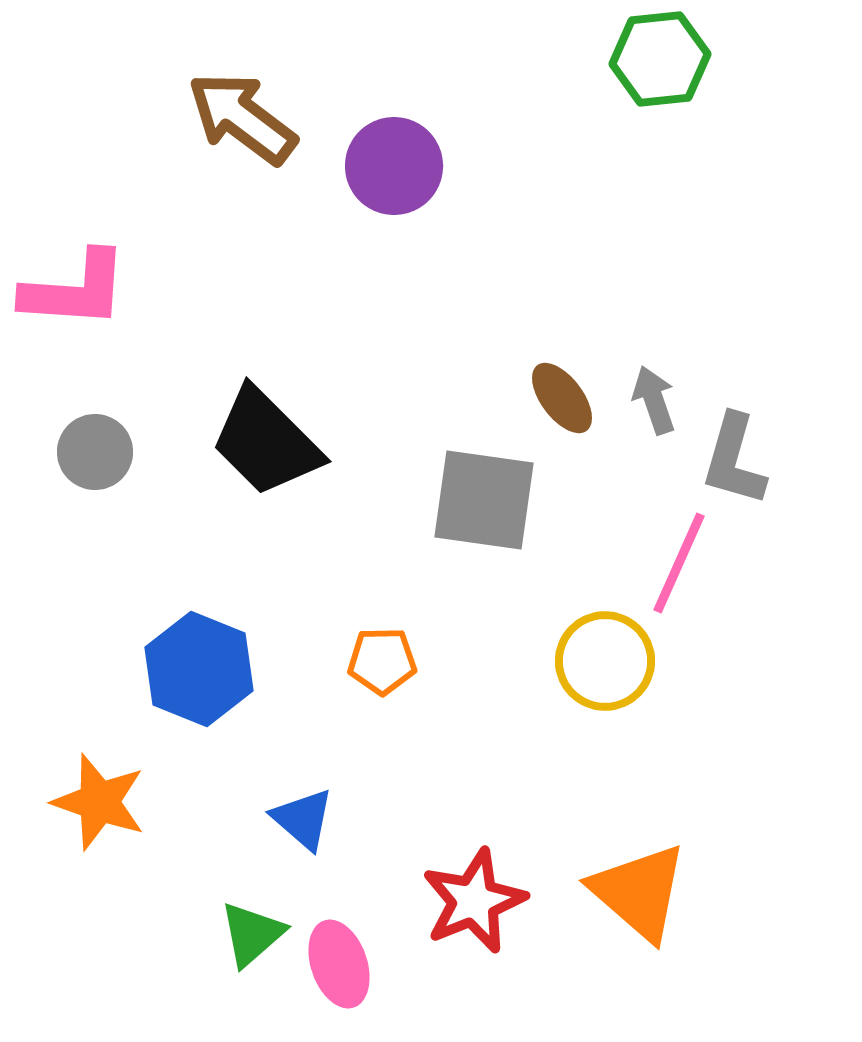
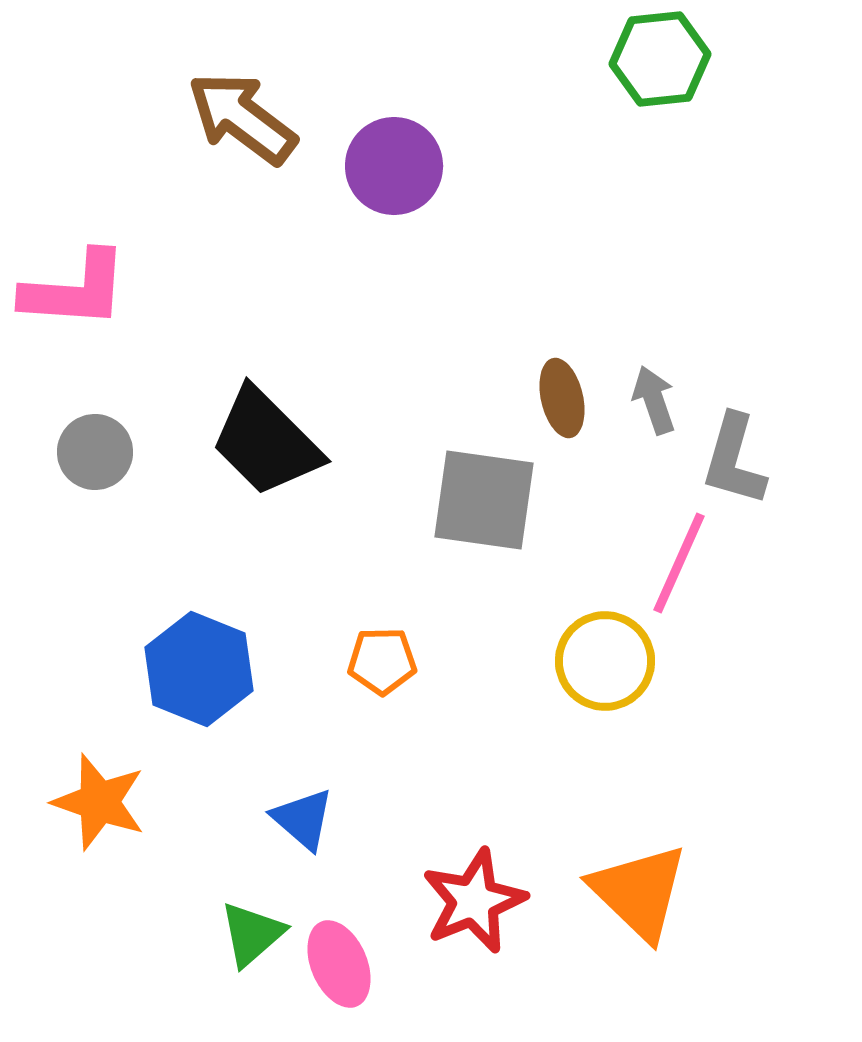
brown ellipse: rotated 24 degrees clockwise
orange triangle: rotated 3 degrees clockwise
pink ellipse: rotated 4 degrees counterclockwise
